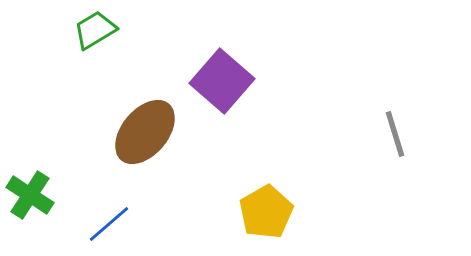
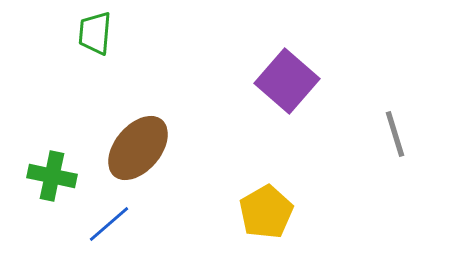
green trapezoid: moved 3 px down; rotated 54 degrees counterclockwise
purple square: moved 65 px right
brown ellipse: moved 7 px left, 16 px down
green cross: moved 22 px right, 19 px up; rotated 21 degrees counterclockwise
